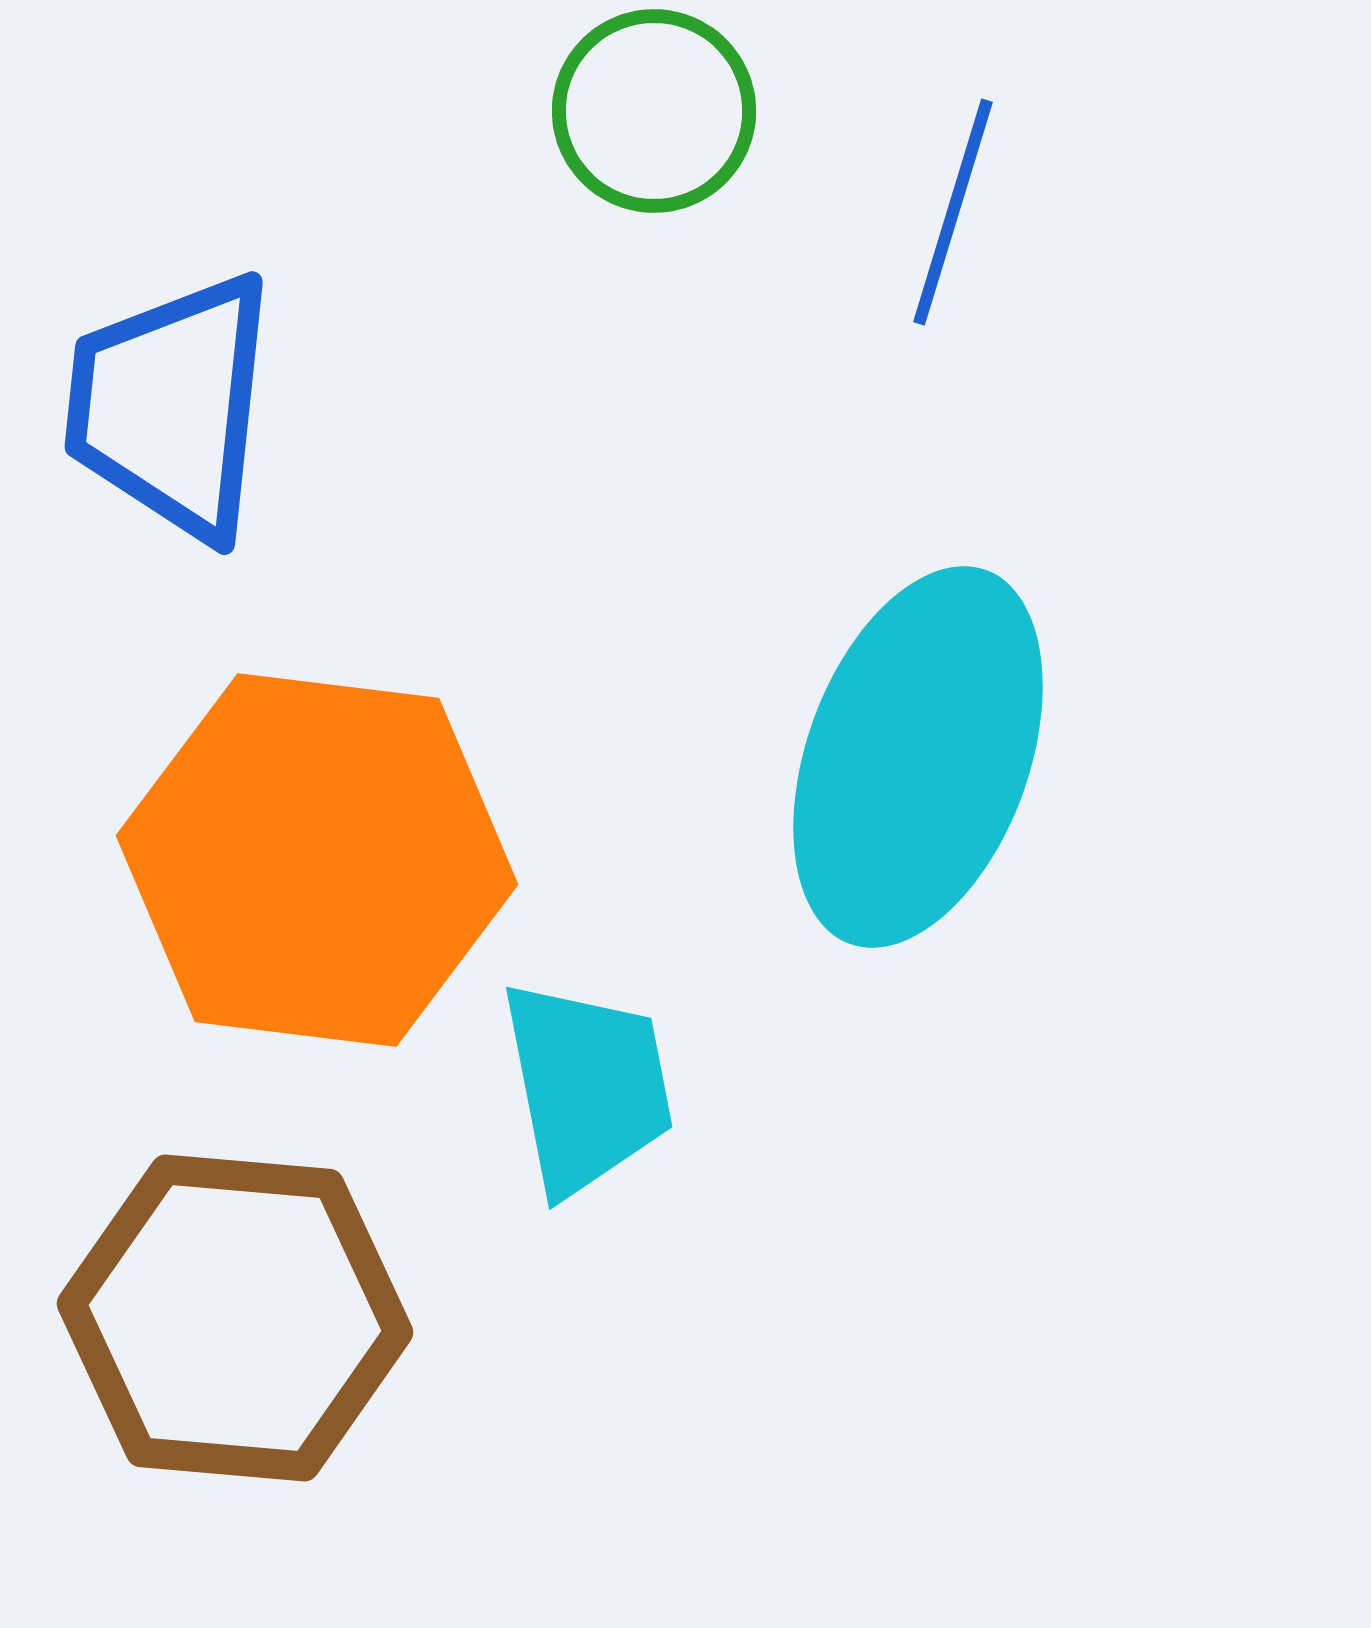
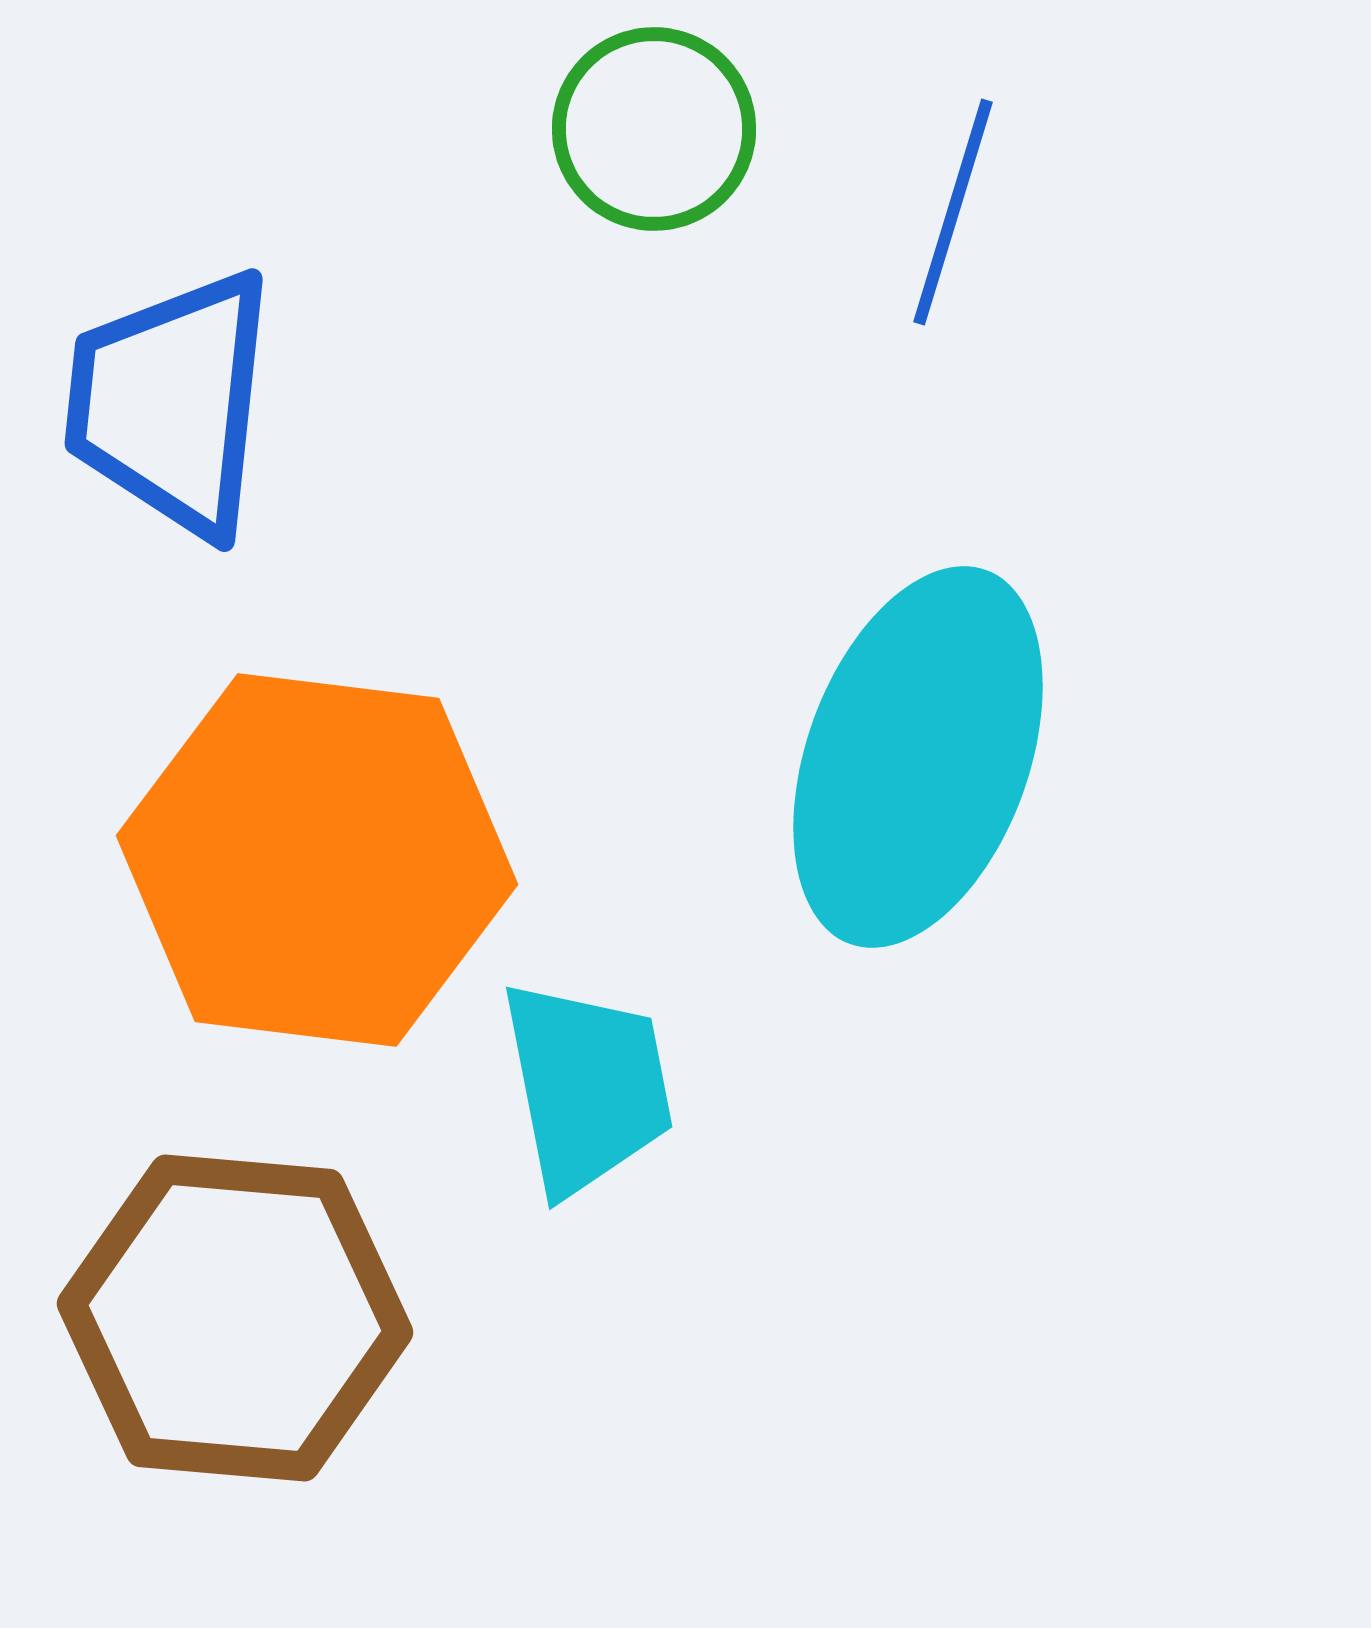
green circle: moved 18 px down
blue trapezoid: moved 3 px up
